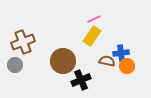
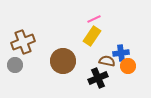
orange circle: moved 1 px right
black cross: moved 17 px right, 2 px up
